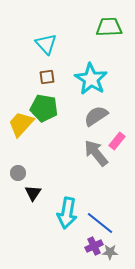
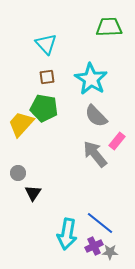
gray semicircle: rotated 100 degrees counterclockwise
gray arrow: moved 1 px left, 1 px down
cyan arrow: moved 21 px down
